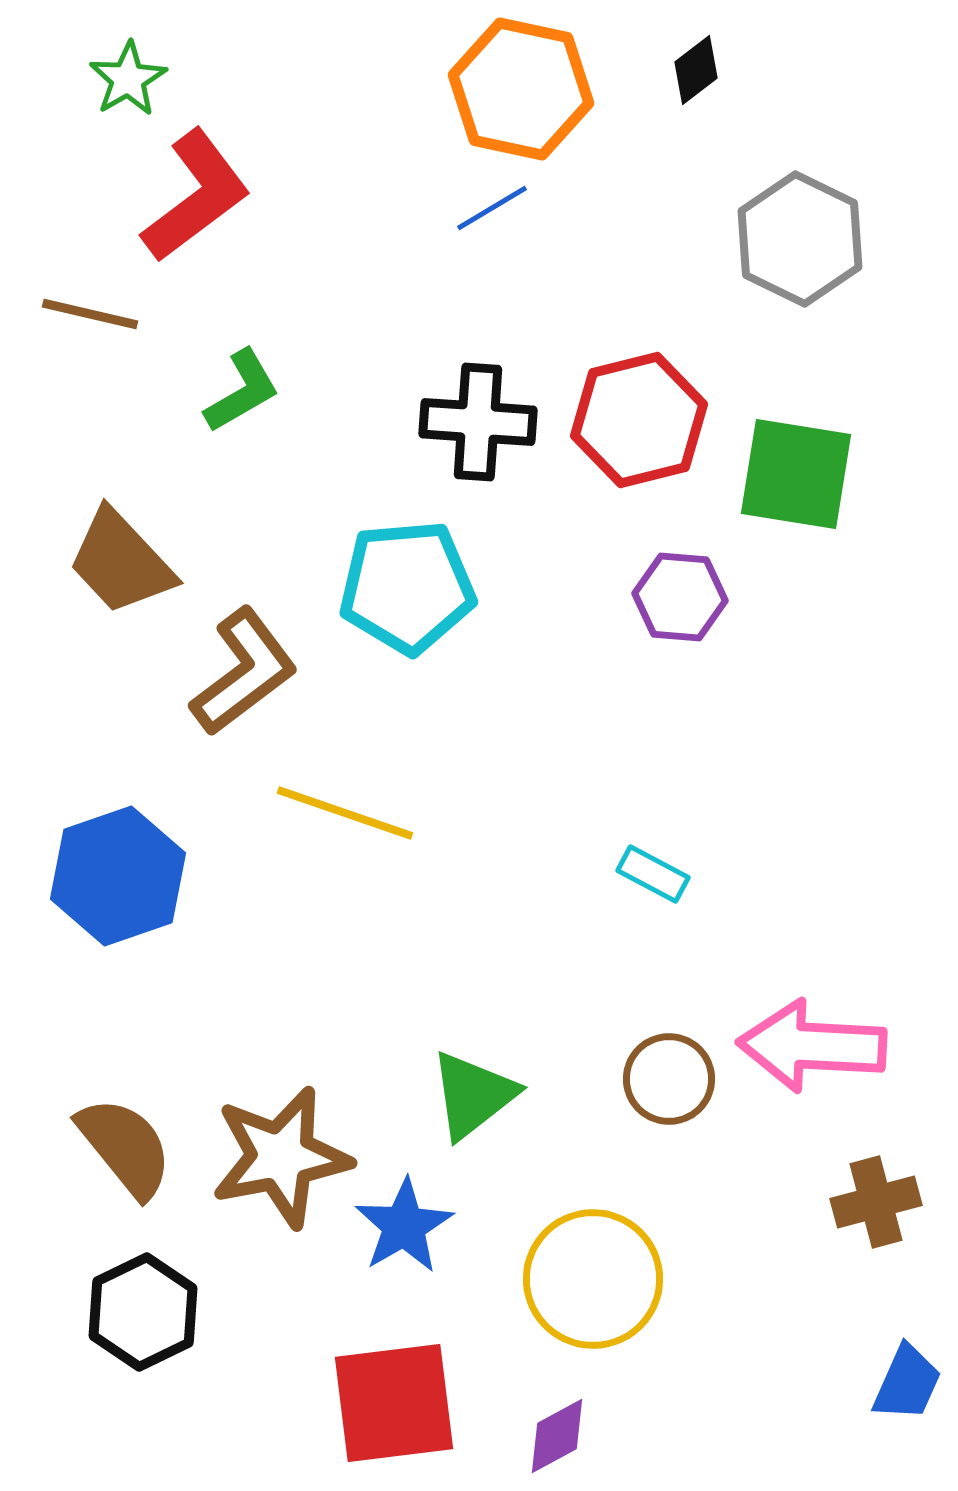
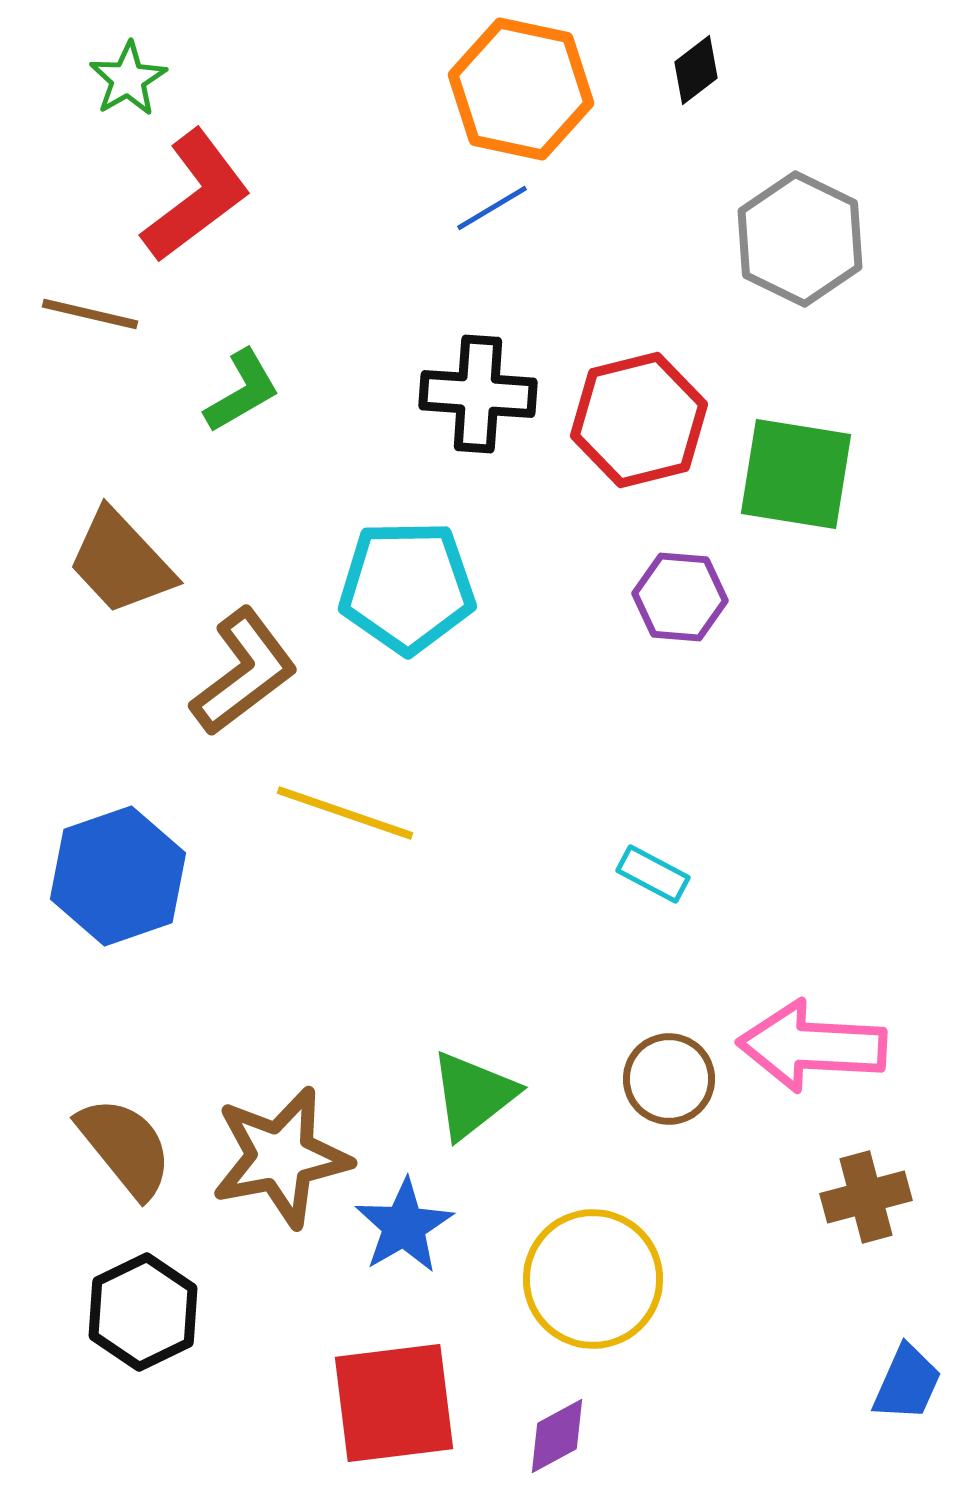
black cross: moved 28 px up
cyan pentagon: rotated 4 degrees clockwise
brown cross: moved 10 px left, 5 px up
